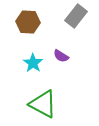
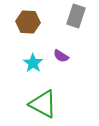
gray rectangle: rotated 20 degrees counterclockwise
